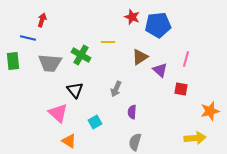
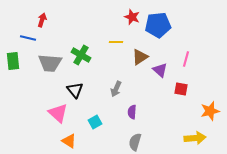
yellow line: moved 8 px right
